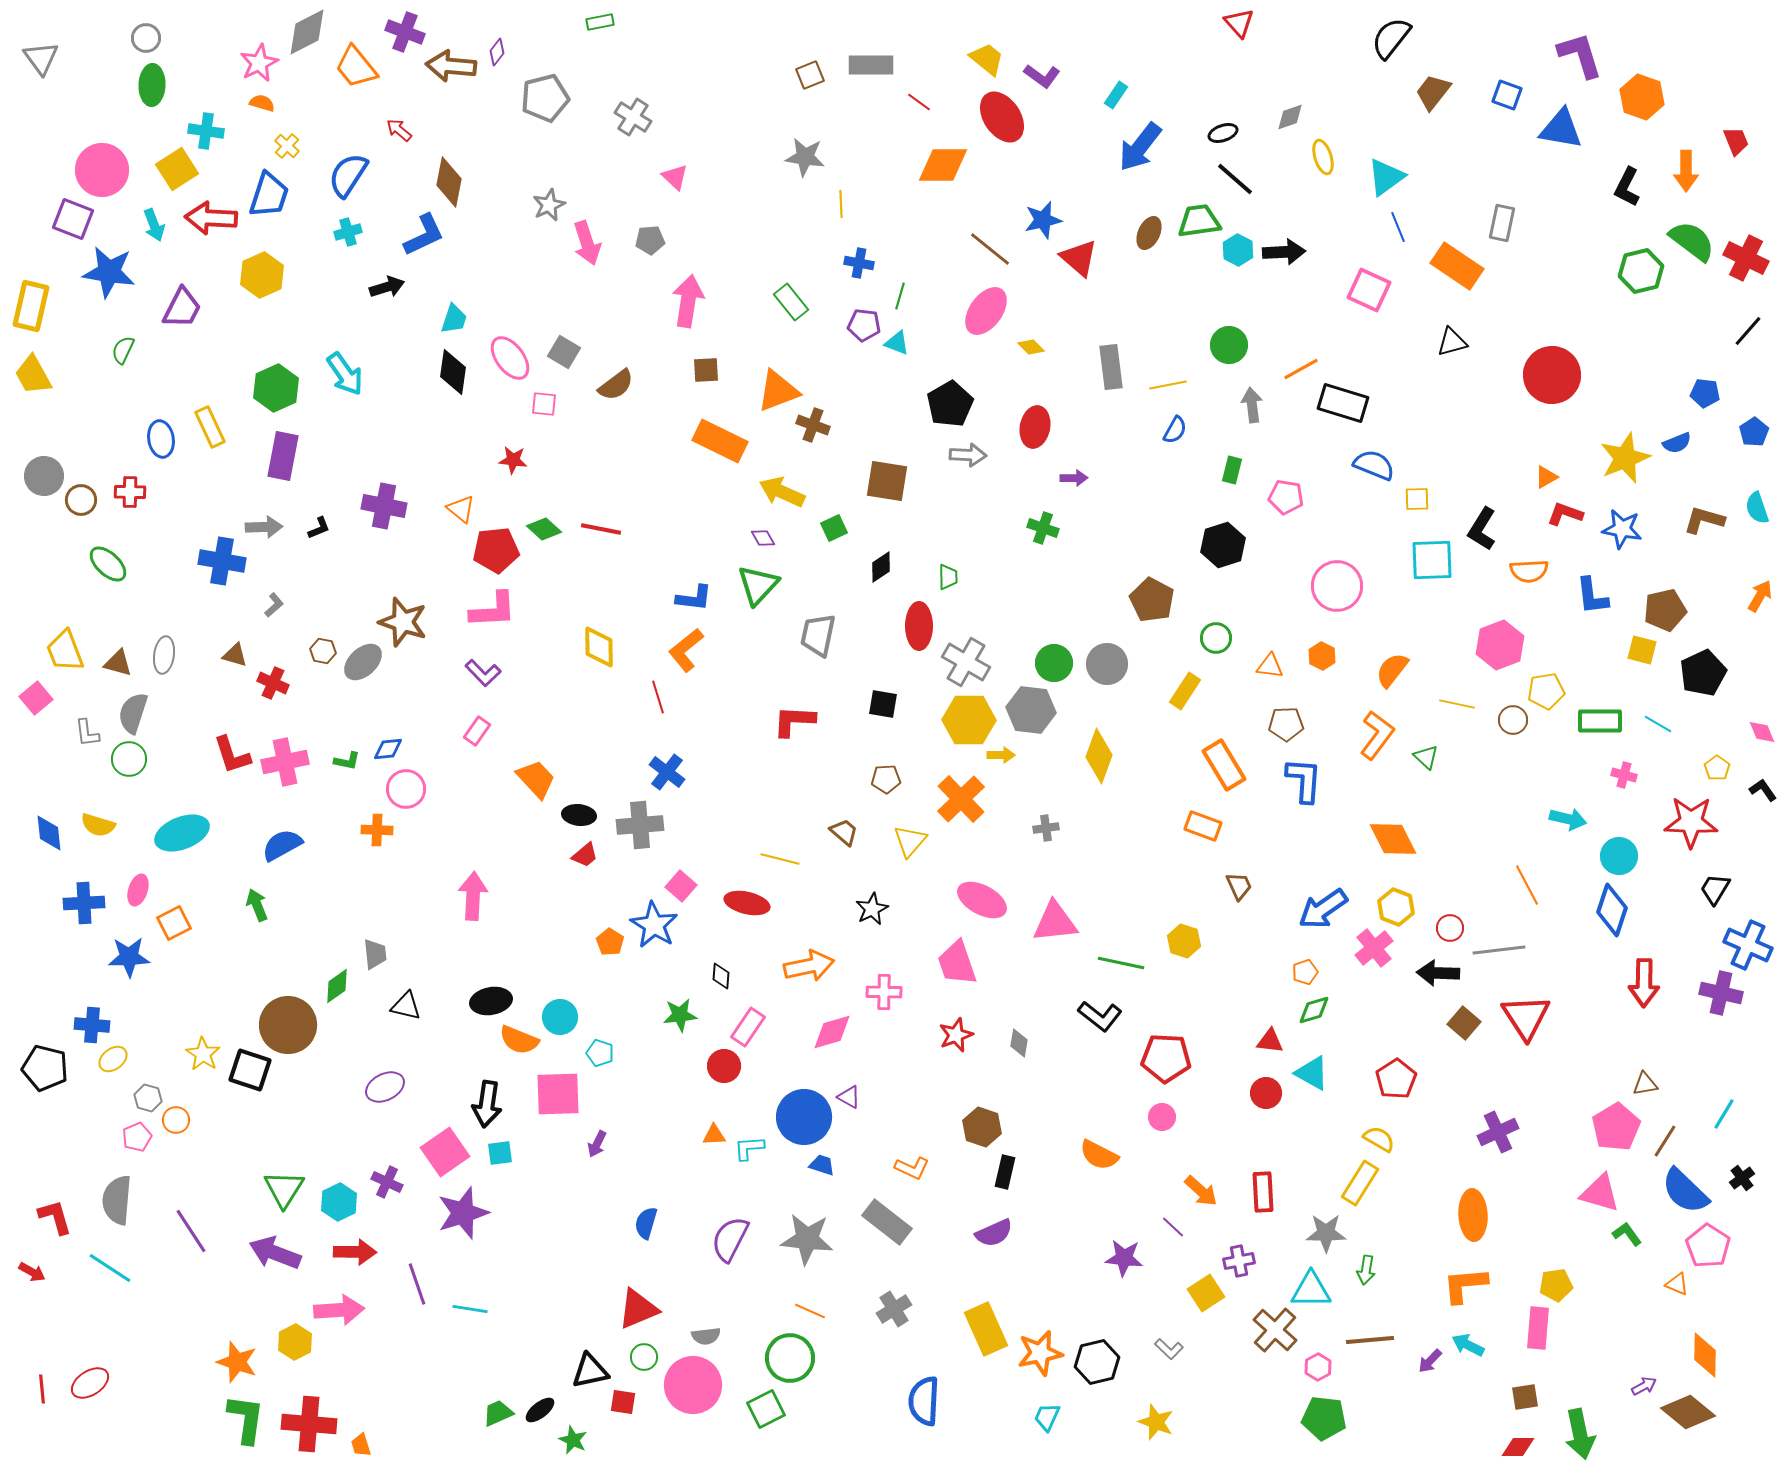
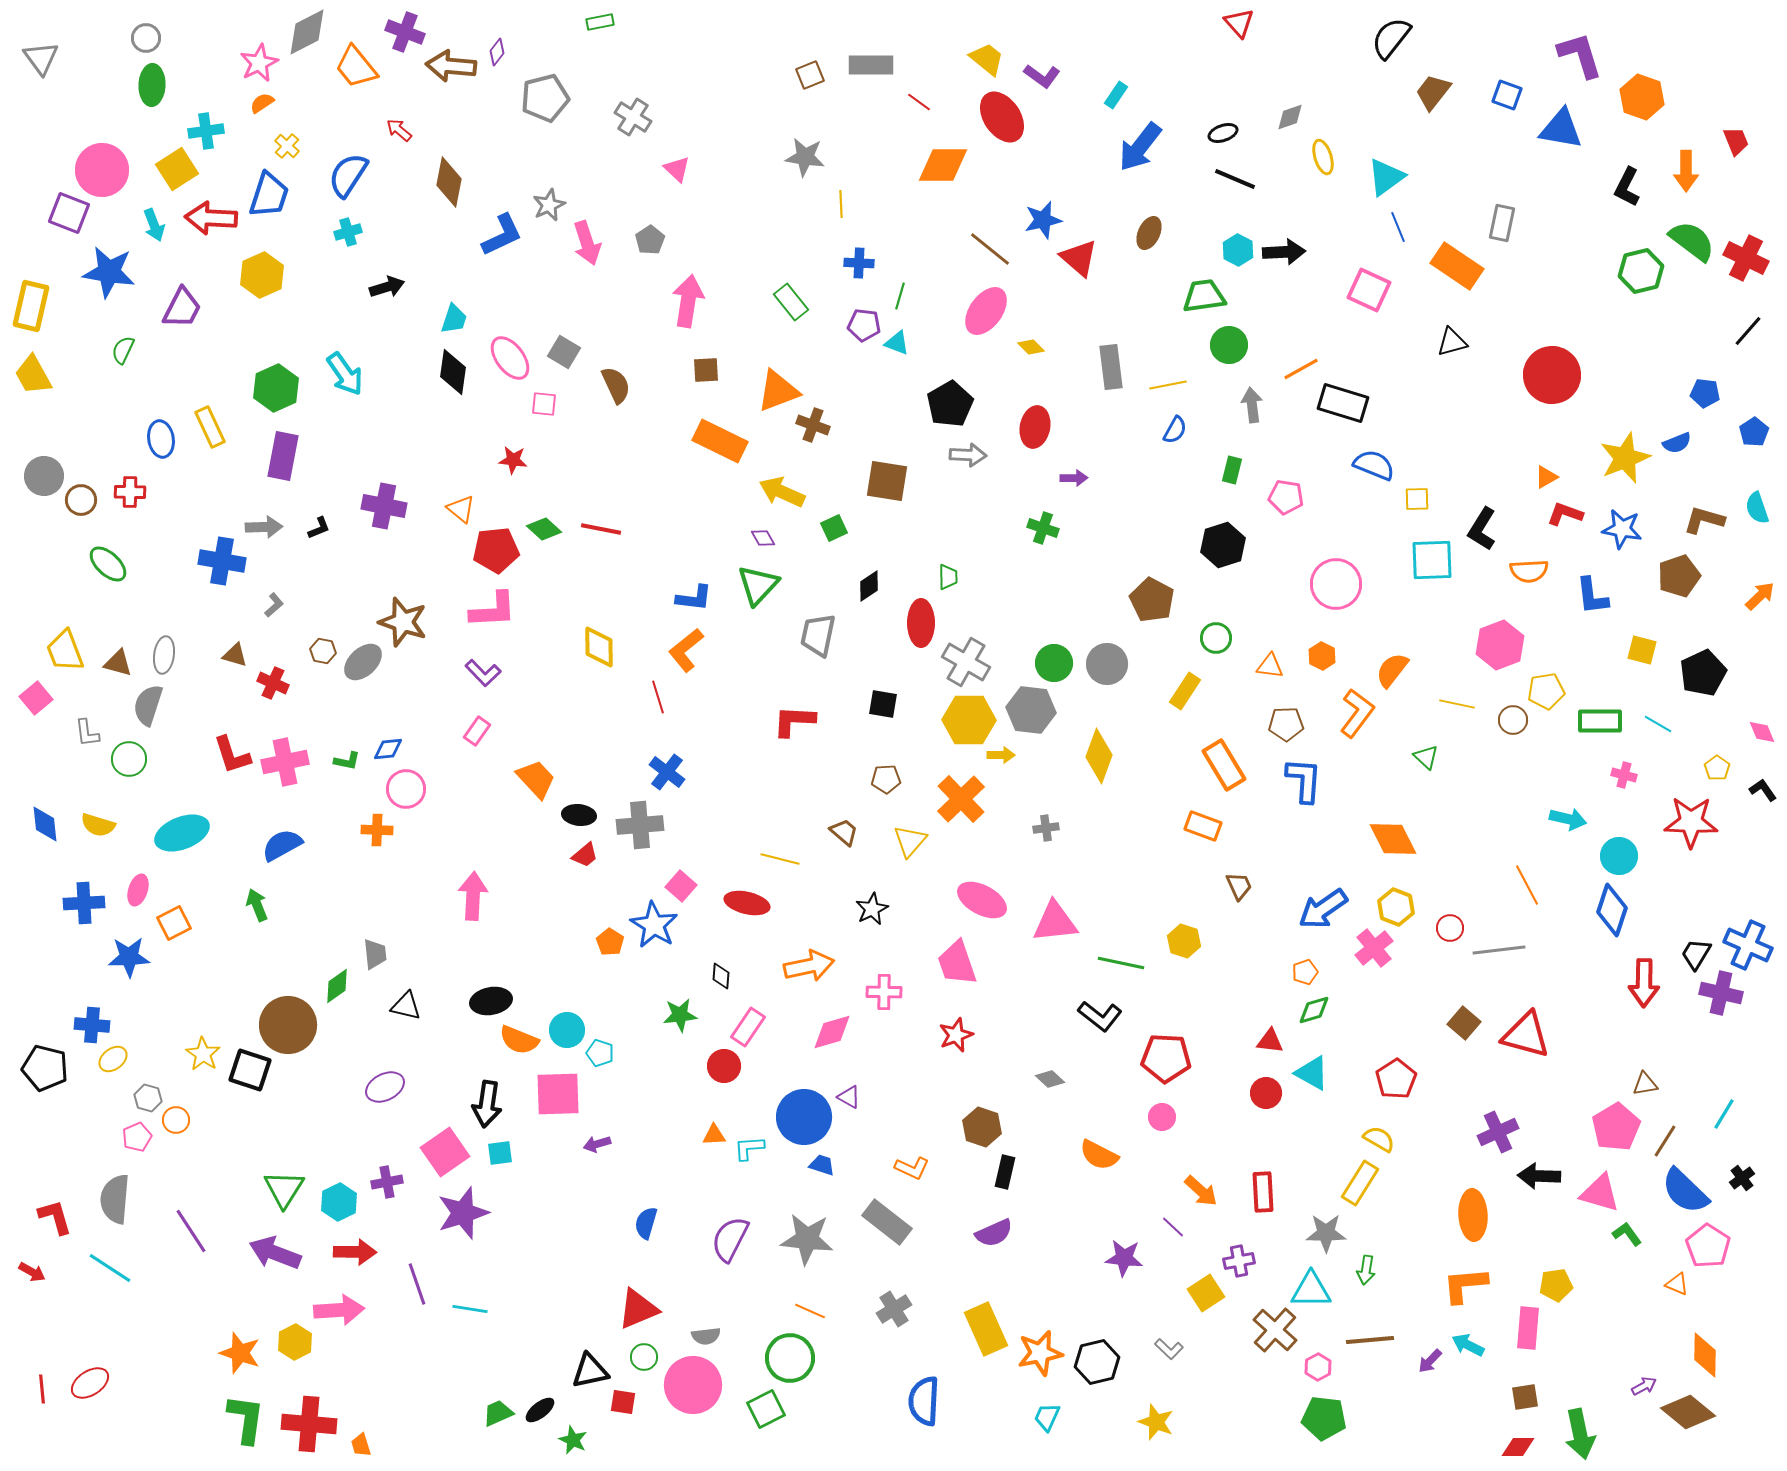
orange semicircle at (262, 103): rotated 50 degrees counterclockwise
cyan cross at (206, 131): rotated 16 degrees counterclockwise
pink triangle at (675, 177): moved 2 px right, 8 px up
black line at (1235, 179): rotated 18 degrees counterclockwise
purple square at (73, 219): moved 4 px left, 6 px up
green trapezoid at (1199, 221): moved 5 px right, 75 px down
blue L-shape at (424, 235): moved 78 px right
gray pentagon at (650, 240): rotated 28 degrees counterclockwise
blue cross at (859, 263): rotated 8 degrees counterclockwise
brown semicircle at (616, 385): rotated 78 degrees counterclockwise
black diamond at (881, 567): moved 12 px left, 19 px down
pink circle at (1337, 586): moved 1 px left, 2 px up
orange arrow at (1760, 596): rotated 16 degrees clockwise
brown pentagon at (1665, 610): moved 14 px right, 34 px up; rotated 6 degrees counterclockwise
red ellipse at (919, 626): moved 2 px right, 3 px up
gray semicircle at (133, 713): moved 15 px right, 8 px up
orange L-shape at (1377, 735): moved 20 px left, 22 px up
blue diamond at (49, 833): moved 4 px left, 9 px up
black trapezoid at (1715, 889): moved 19 px left, 65 px down
black arrow at (1438, 973): moved 101 px right, 203 px down
cyan circle at (560, 1017): moved 7 px right, 13 px down
red triangle at (1526, 1017): moved 18 px down; rotated 42 degrees counterclockwise
gray diamond at (1019, 1043): moved 31 px right, 36 px down; rotated 56 degrees counterclockwise
purple arrow at (597, 1144): rotated 48 degrees clockwise
purple cross at (387, 1182): rotated 36 degrees counterclockwise
gray semicircle at (117, 1200): moved 2 px left, 1 px up
pink rectangle at (1538, 1328): moved 10 px left
orange star at (237, 1362): moved 3 px right, 9 px up
